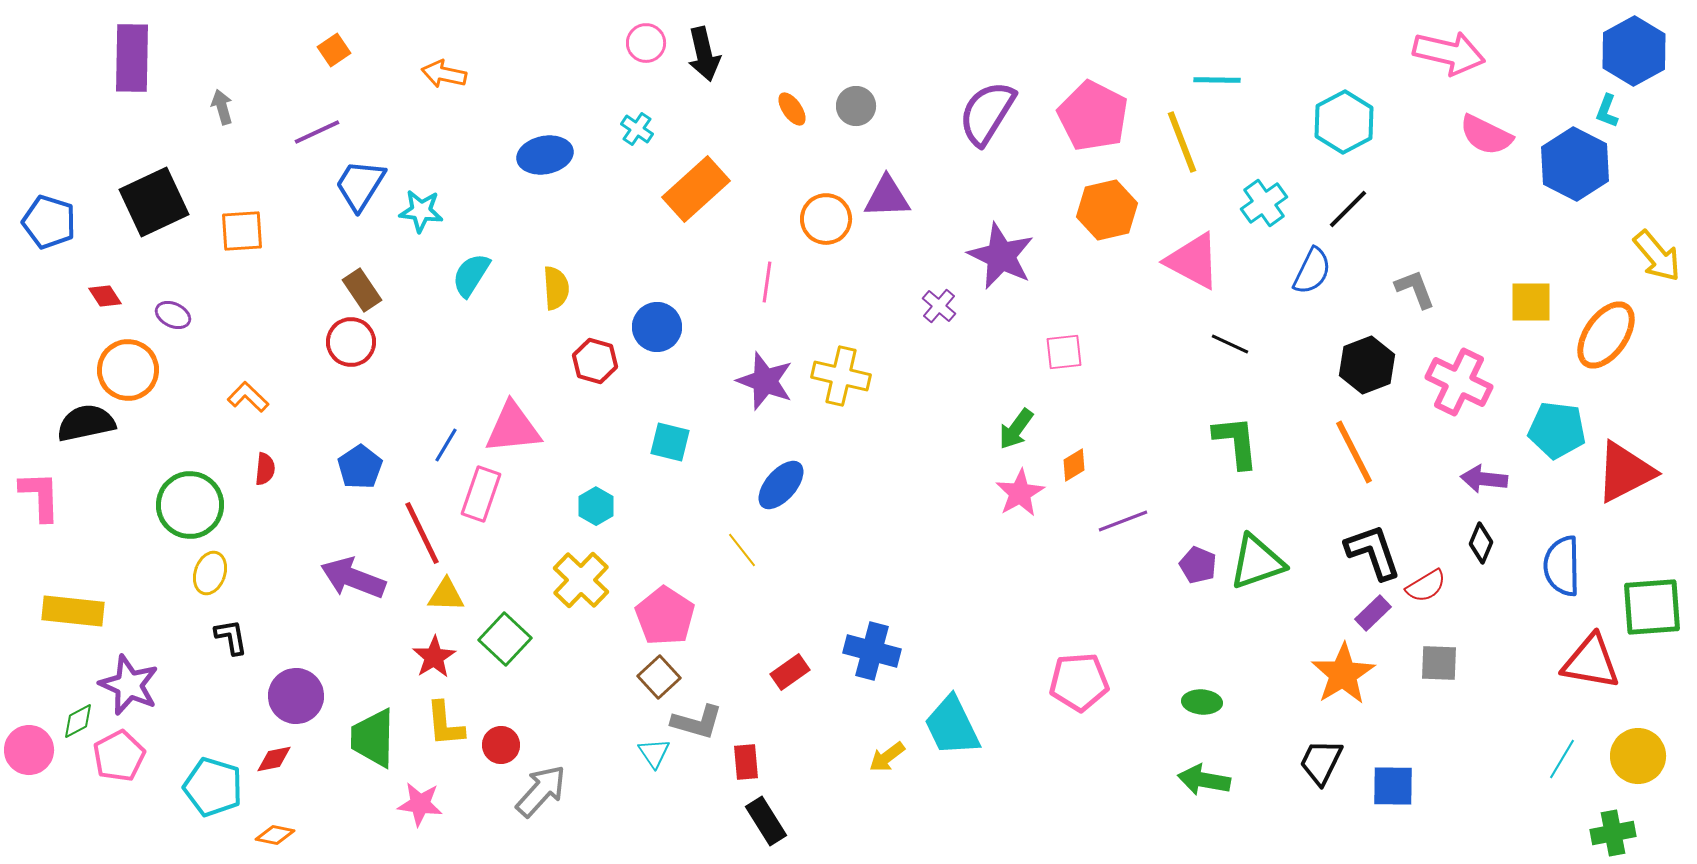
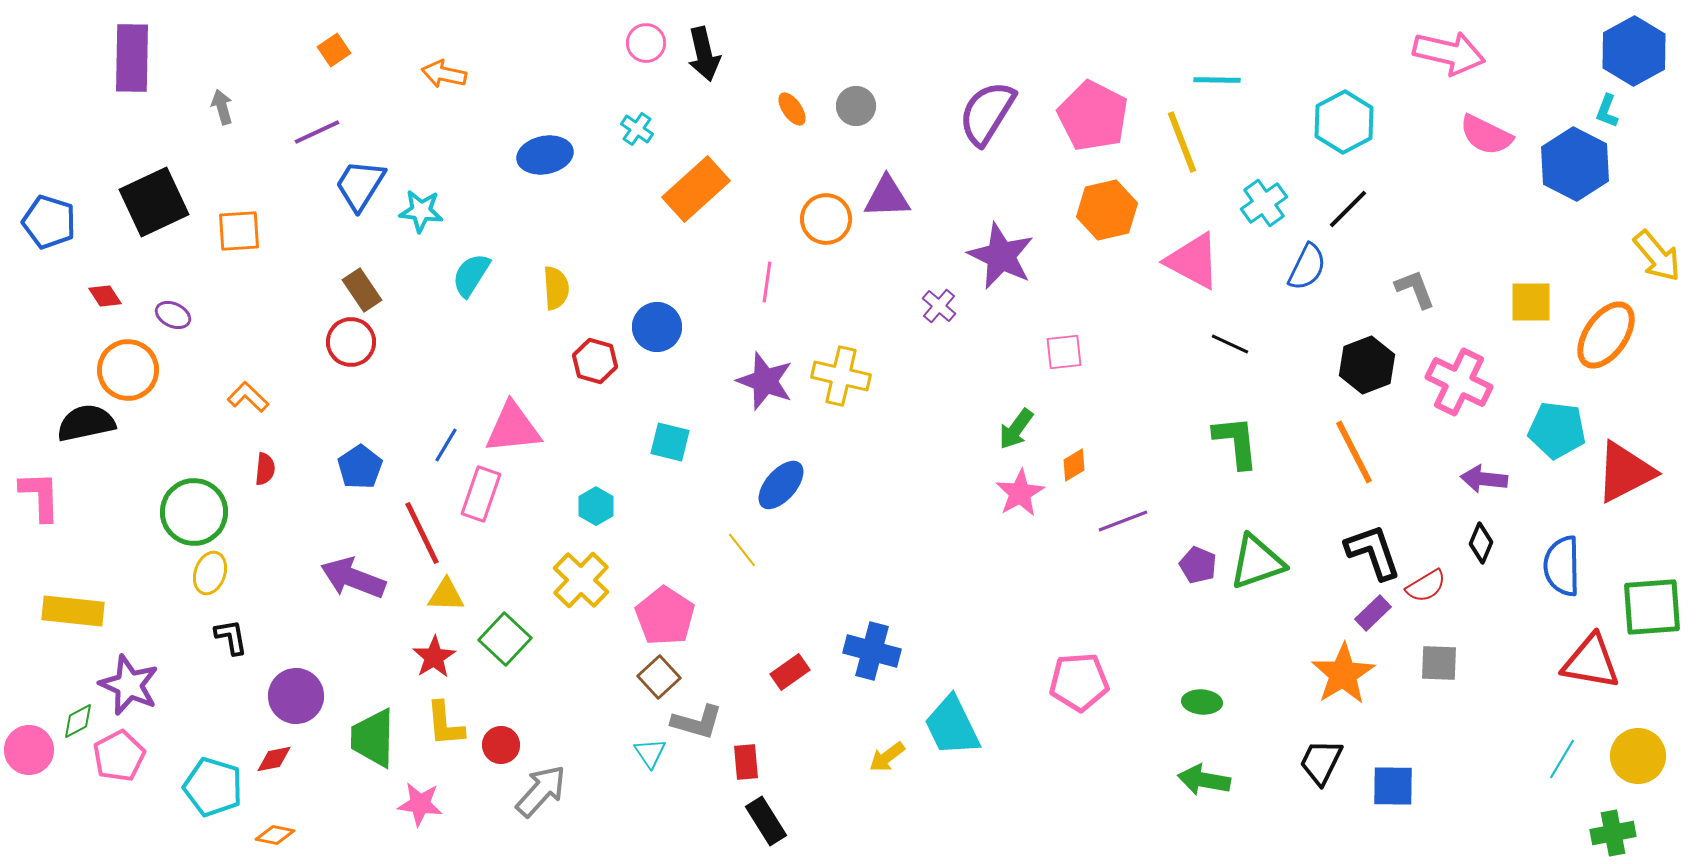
orange square at (242, 231): moved 3 px left
blue semicircle at (1312, 271): moved 5 px left, 4 px up
green circle at (190, 505): moved 4 px right, 7 px down
cyan triangle at (654, 753): moved 4 px left
